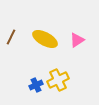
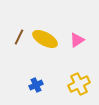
brown line: moved 8 px right
yellow cross: moved 21 px right, 4 px down
